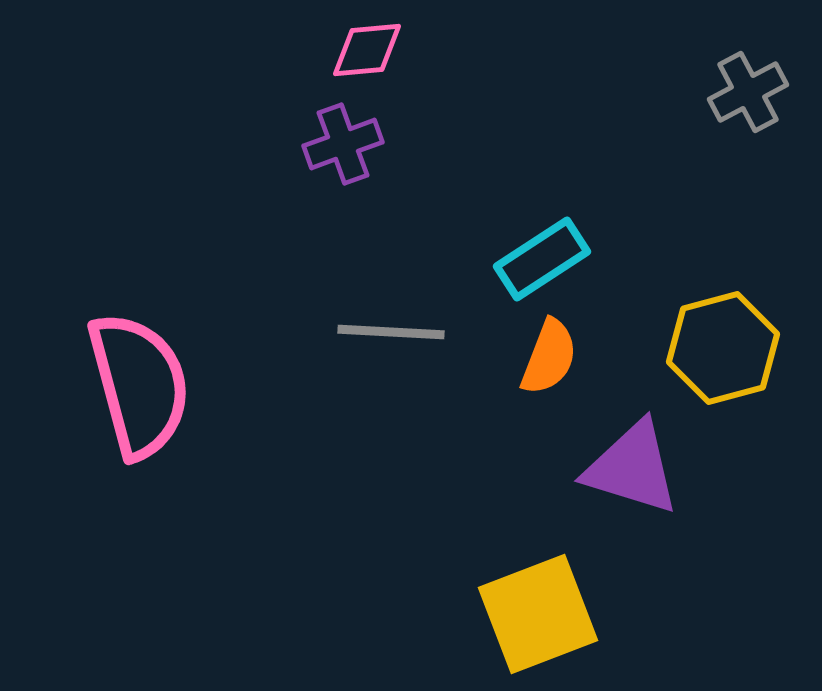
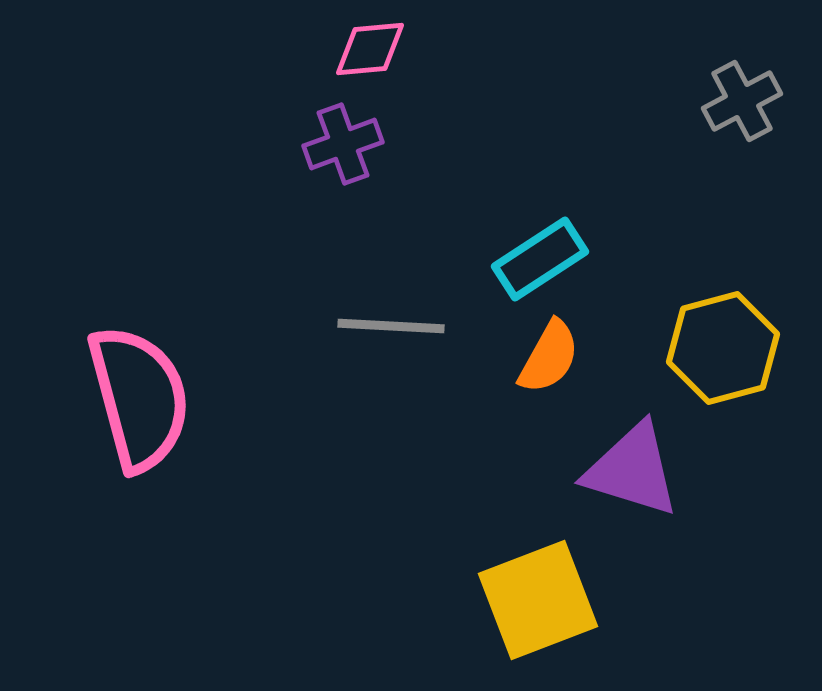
pink diamond: moved 3 px right, 1 px up
gray cross: moved 6 px left, 9 px down
cyan rectangle: moved 2 px left
gray line: moved 6 px up
orange semicircle: rotated 8 degrees clockwise
pink semicircle: moved 13 px down
purple triangle: moved 2 px down
yellow square: moved 14 px up
